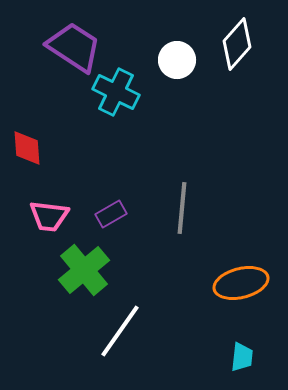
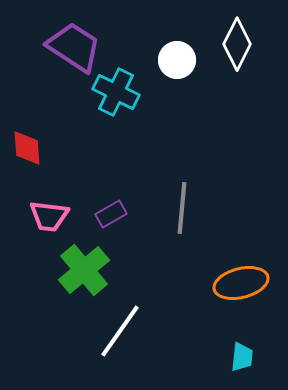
white diamond: rotated 15 degrees counterclockwise
